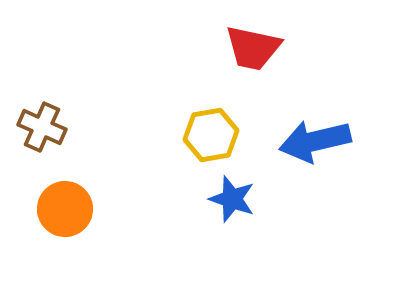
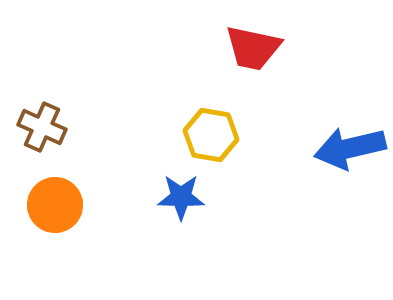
yellow hexagon: rotated 20 degrees clockwise
blue arrow: moved 35 px right, 7 px down
blue star: moved 51 px left, 2 px up; rotated 18 degrees counterclockwise
orange circle: moved 10 px left, 4 px up
